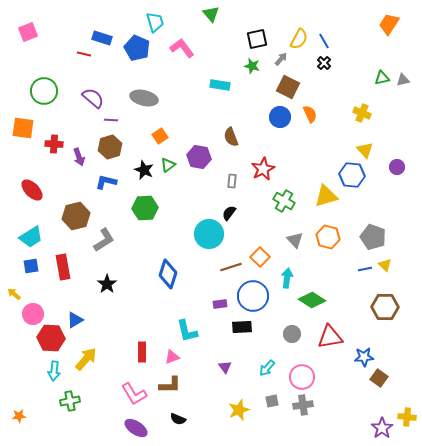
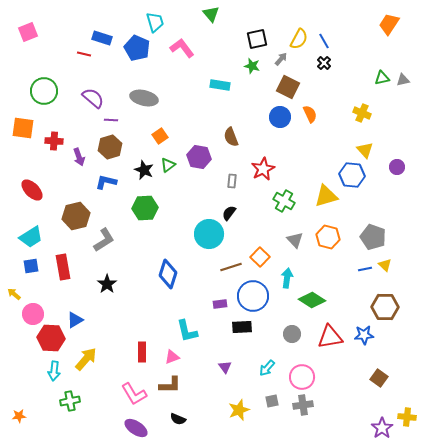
red cross at (54, 144): moved 3 px up
blue star at (364, 357): moved 22 px up
